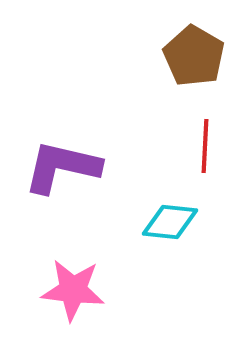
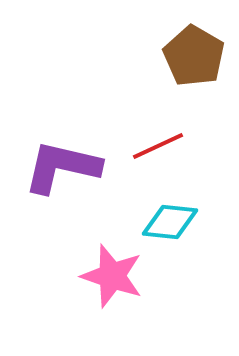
red line: moved 47 px left; rotated 62 degrees clockwise
pink star: moved 39 px right, 14 px up; rotated 12 degrees clockwise
